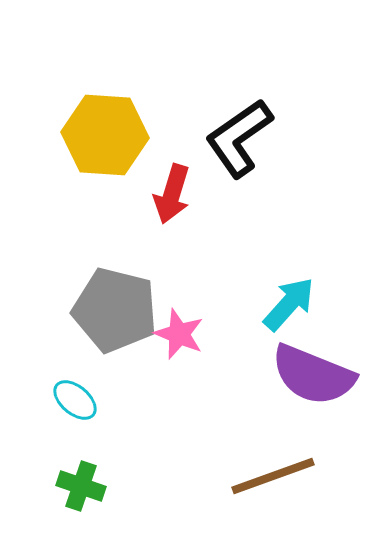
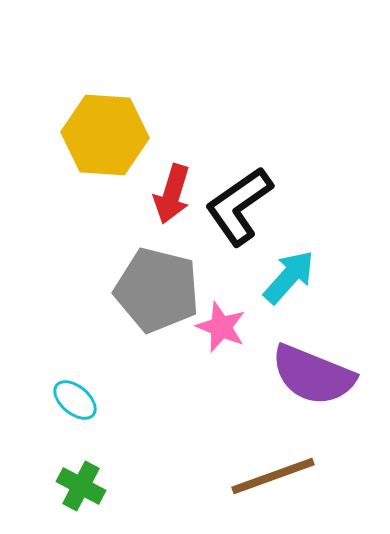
black L-shape: moved 68 px down
cyan arrow: moved 27 px up
gray pentagon: moved 42 px right, 20 px up
pink star: moved 42 px right, 7 px up
green cross: rotated 9 degrees clockwise
